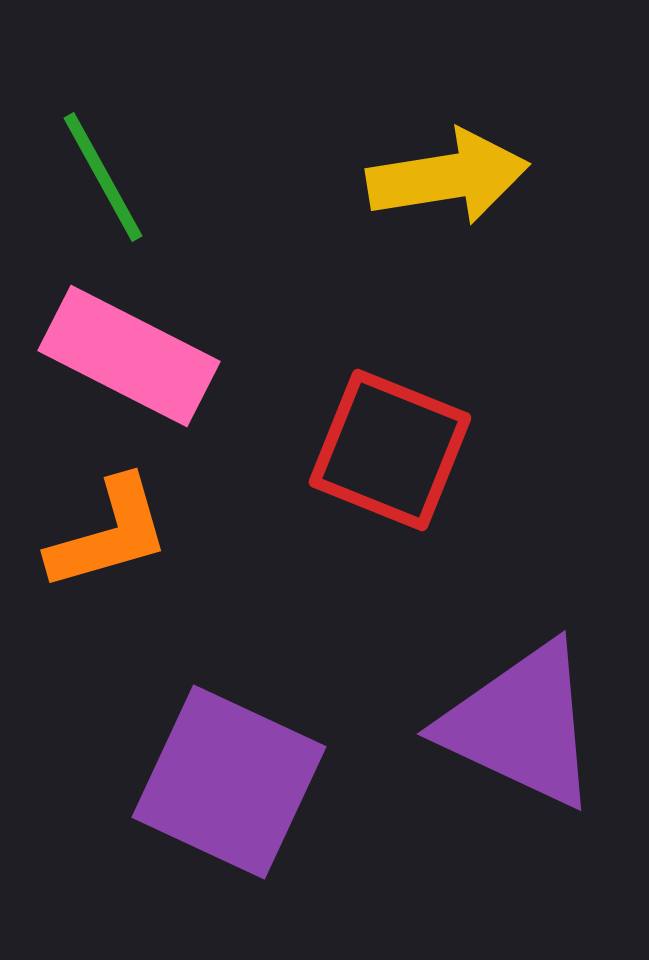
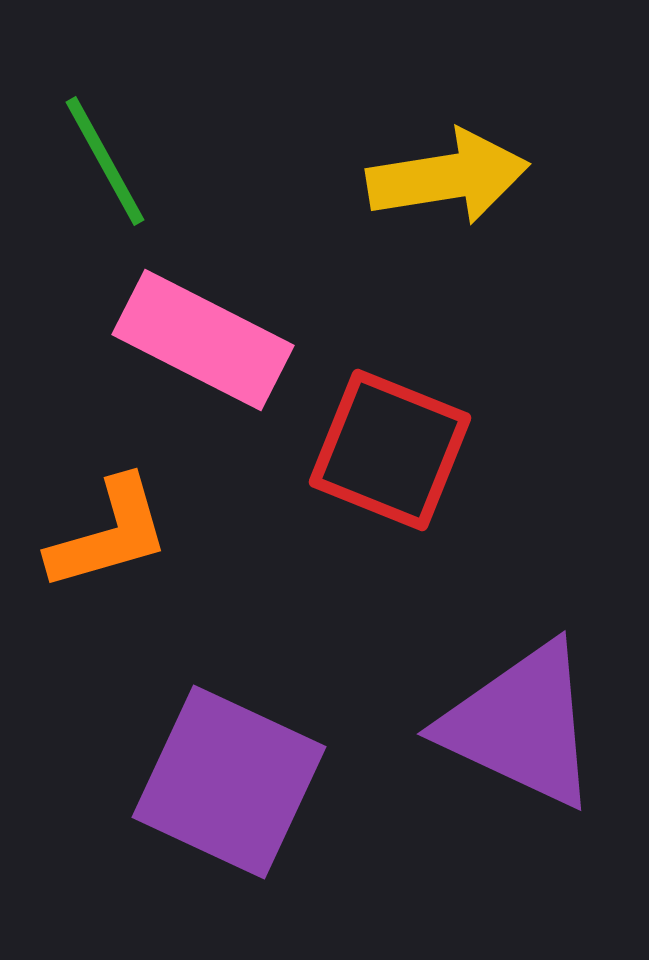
green line: moved 2 px right, 16 px up
pink rectangle: moved 74 px right, 16 px up
